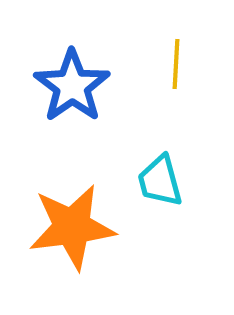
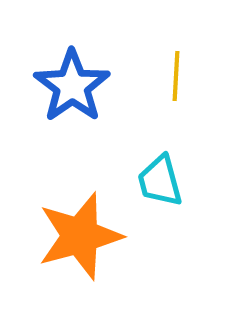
yellow line: moved 12 px down
orange star: moved 8 px right, 9 px down; rotated 8 degrees counterclockwise
